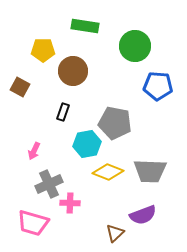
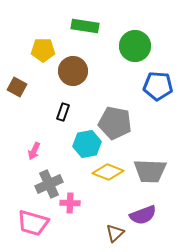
brown square: moved 3 px left
